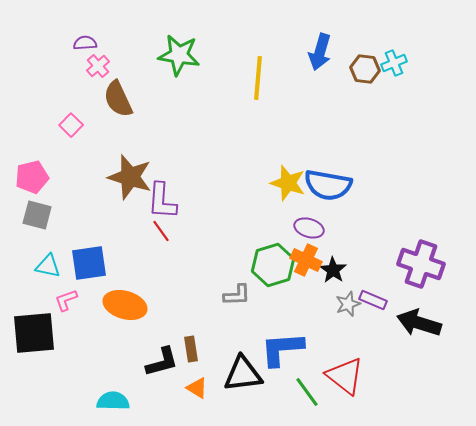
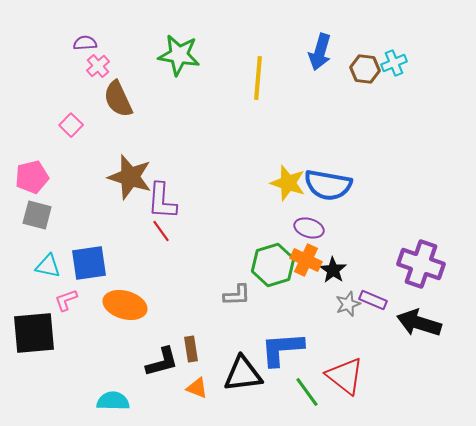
orange triangle: rotated 10 degrees counterclockwise
